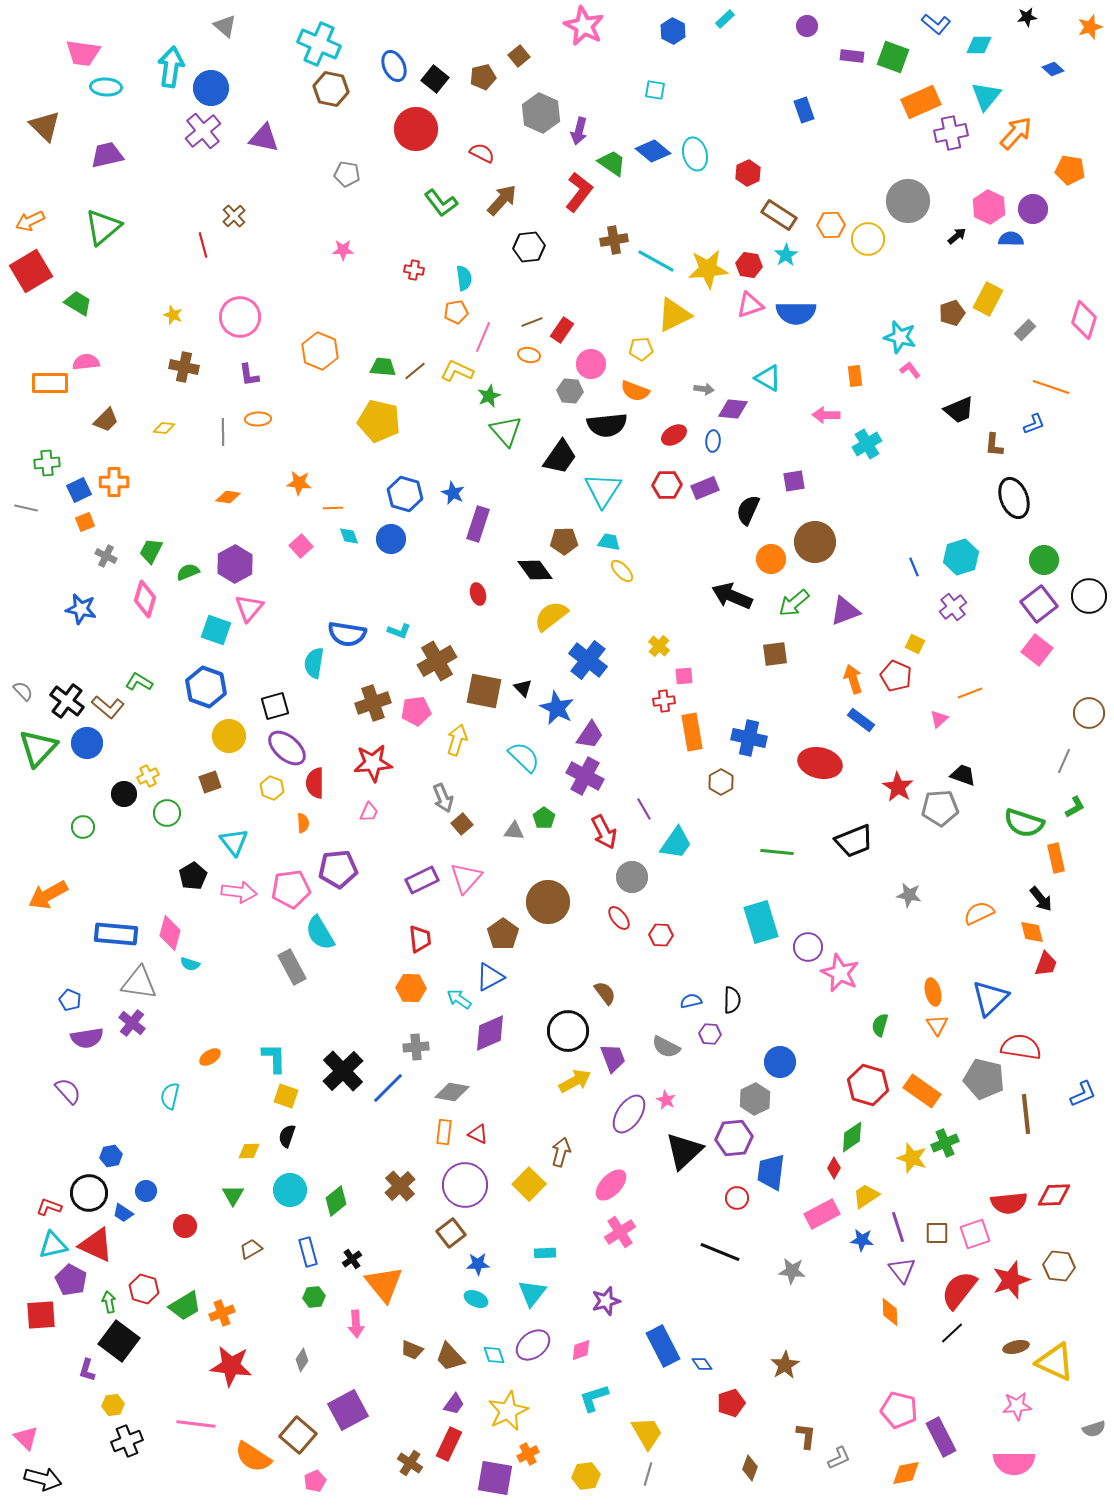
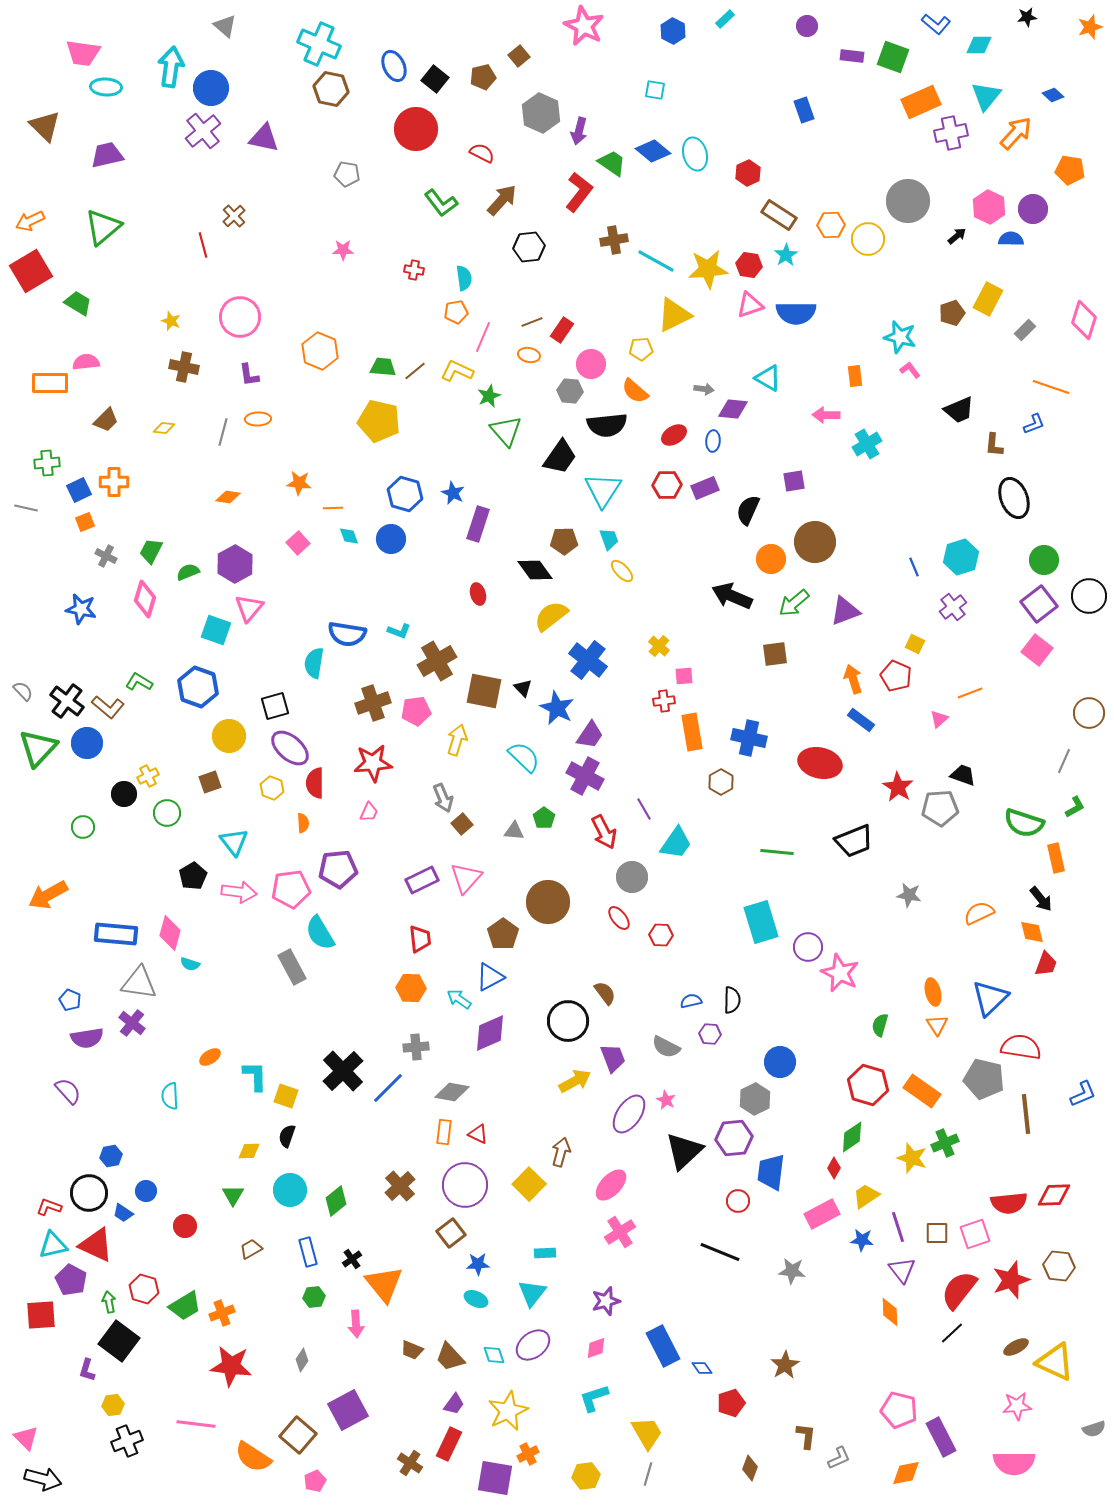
blue diamond at (1053, 69): moved 26 px down
yellow star at (173, 315): moved 2 px left, 6 px down
orange semicircle at (635, 391): rotated 20 degrees clockwise
gray line at (223, 432): rotated 16 degrees clockwise
cyan trapezoid at (609, 542): moved 3 px up; rotated 60 degrees clockwise
pink square at (301, 546): moved 3 px left, 3 px up
blue hexagon at (206, 687): moved 8 px left
purple ellipse at (287, 748): moved 3 px right
black circle at (568, 1031): moved 10 px up
cyan L-shape at (274, 1058): moved 19 px left, 18 px down
cyan semicircle at (170, 1096): rotated 16 degrees counterclockwise
red circle at (737, 1198): moved 1 px right, 3 px down
brown ellipse at (1016, 1347): rotated 15 degrees counterclockwise
pink diamond at (581, 1350): moved 15 px right, 2 px up
blue diamond at (702, 1364): moved 4 px down
